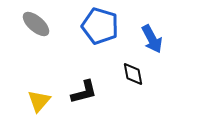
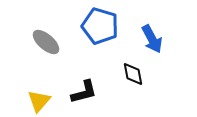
gray ellipse: moved 10 px right, 18 px down
